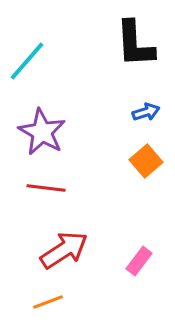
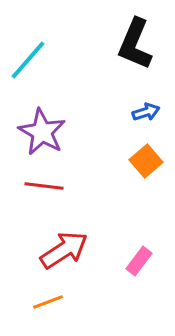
black L-shape: rotated 26 degrees clockwise
cyan line: moved 1 px right, 1 px up
red line: moved 2 px left, 2 px up
